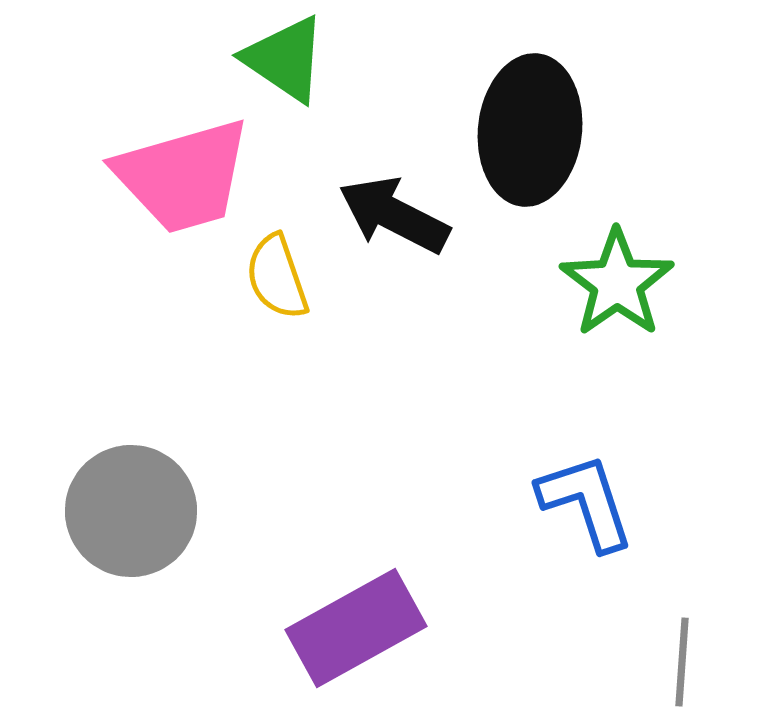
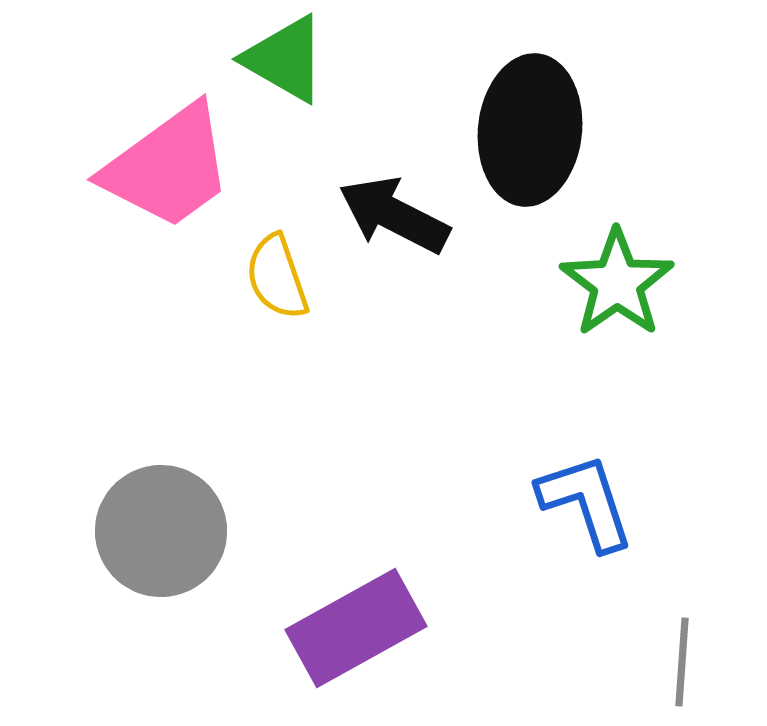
green triangle: rotated 4 degrees counterclockwise
pink trapezoid: moved 15 px left, 9 px up; rotated 20 degrees counterclockwise
gray circle: moved 30 px right, 20 px down
